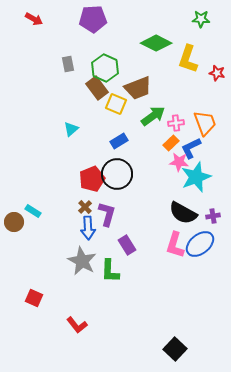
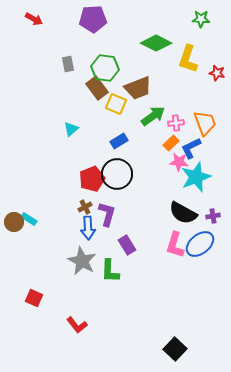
green hexagon: rotated 16 degrees counterclockwise
brown cross: rotated 16 degrees clockwise
cyan rectangle: moved 4 px left, 8 px down
